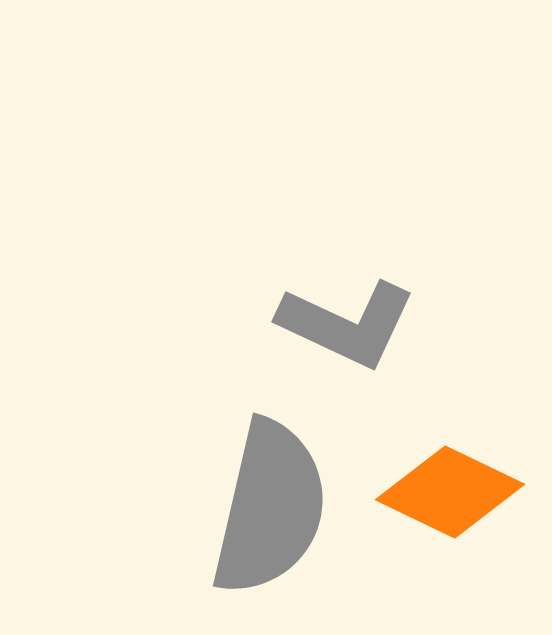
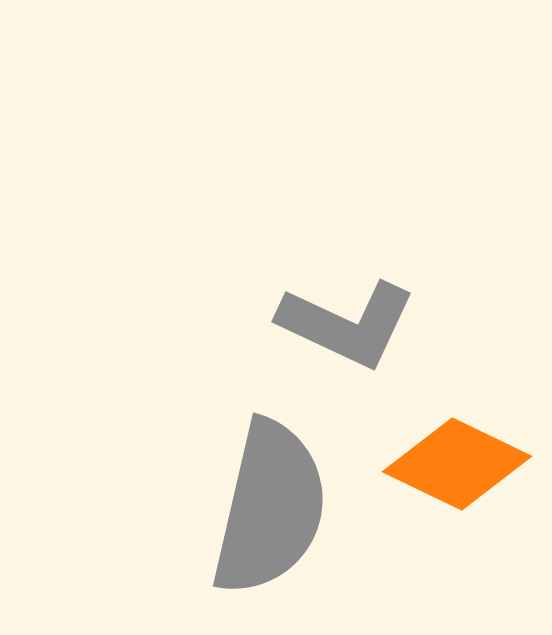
orange diamond: moved 7 px right, 28 px up
